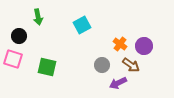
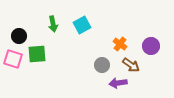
green arrow: moved 15 px right, 7 px down
purple circle: moved 7 px right
green square: moved 10 px left, 13 px up; rotated 18 degrees counterclockwise
purple arrow: rotated 18 degrees clockwise
